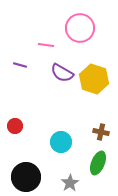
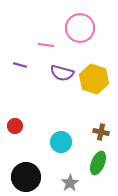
purple semicircle: rotated 15 degrees counterclockwise
